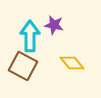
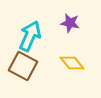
purple star: moved 16 px right, 2 px up
cyan arrow: rotated 24 degrees clockwise
